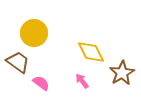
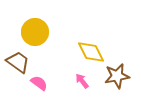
yellow circle: moved 1 px right, 1 px up
brown star: moved 5 px left, 3 px down; rotated 20 degrees clockwise
pink semicircle: moved 2 px left
